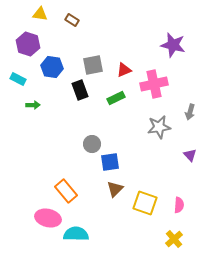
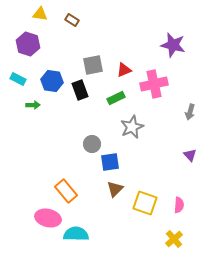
blue hexagon: moved 14 px down
gray star: moved 27 px left; rotated 15 degrees counterclockwise
